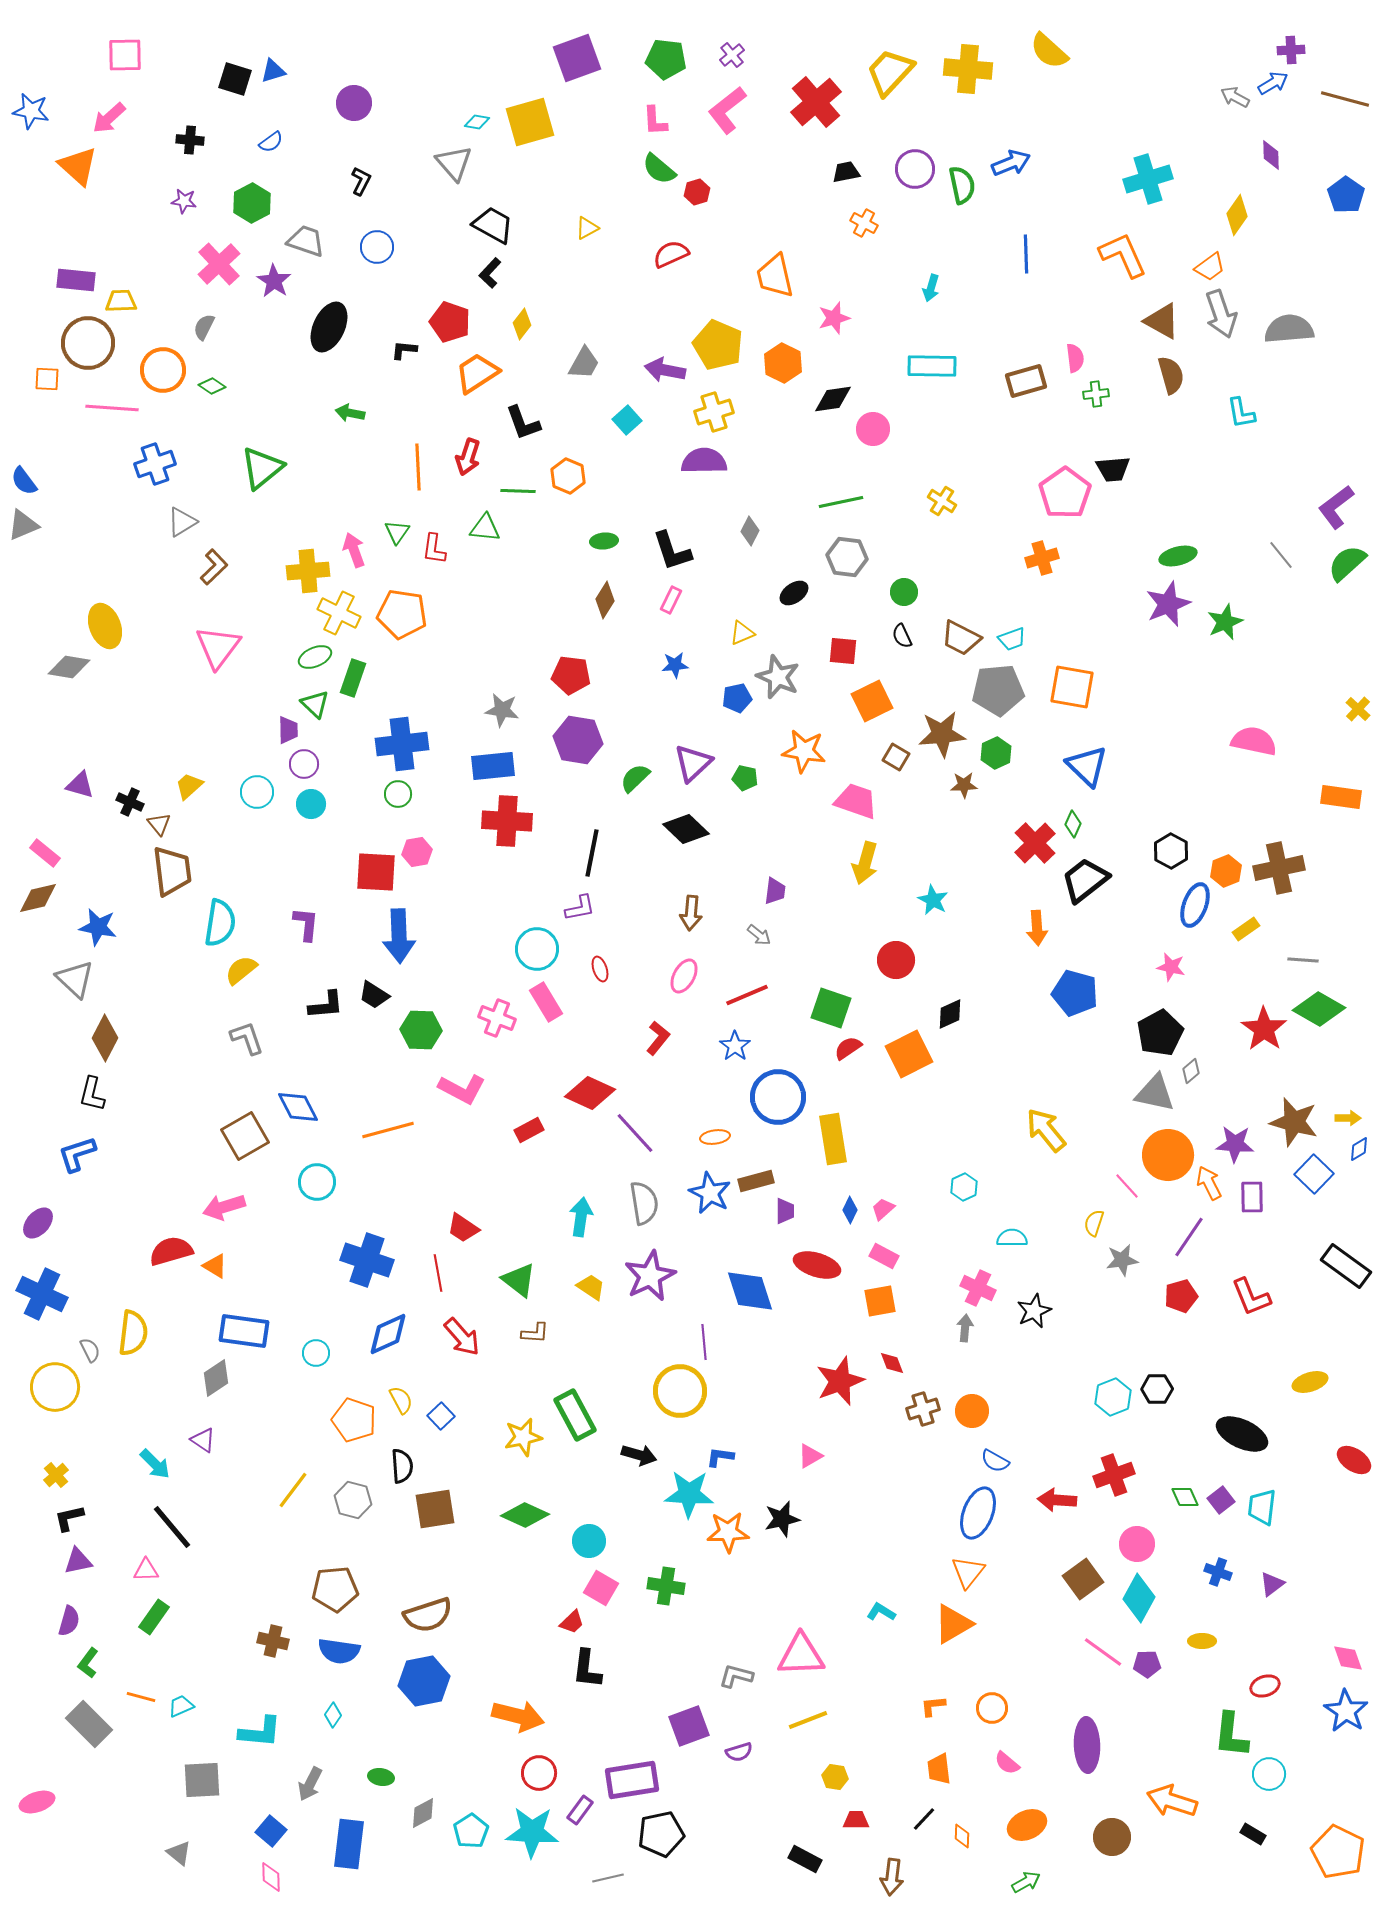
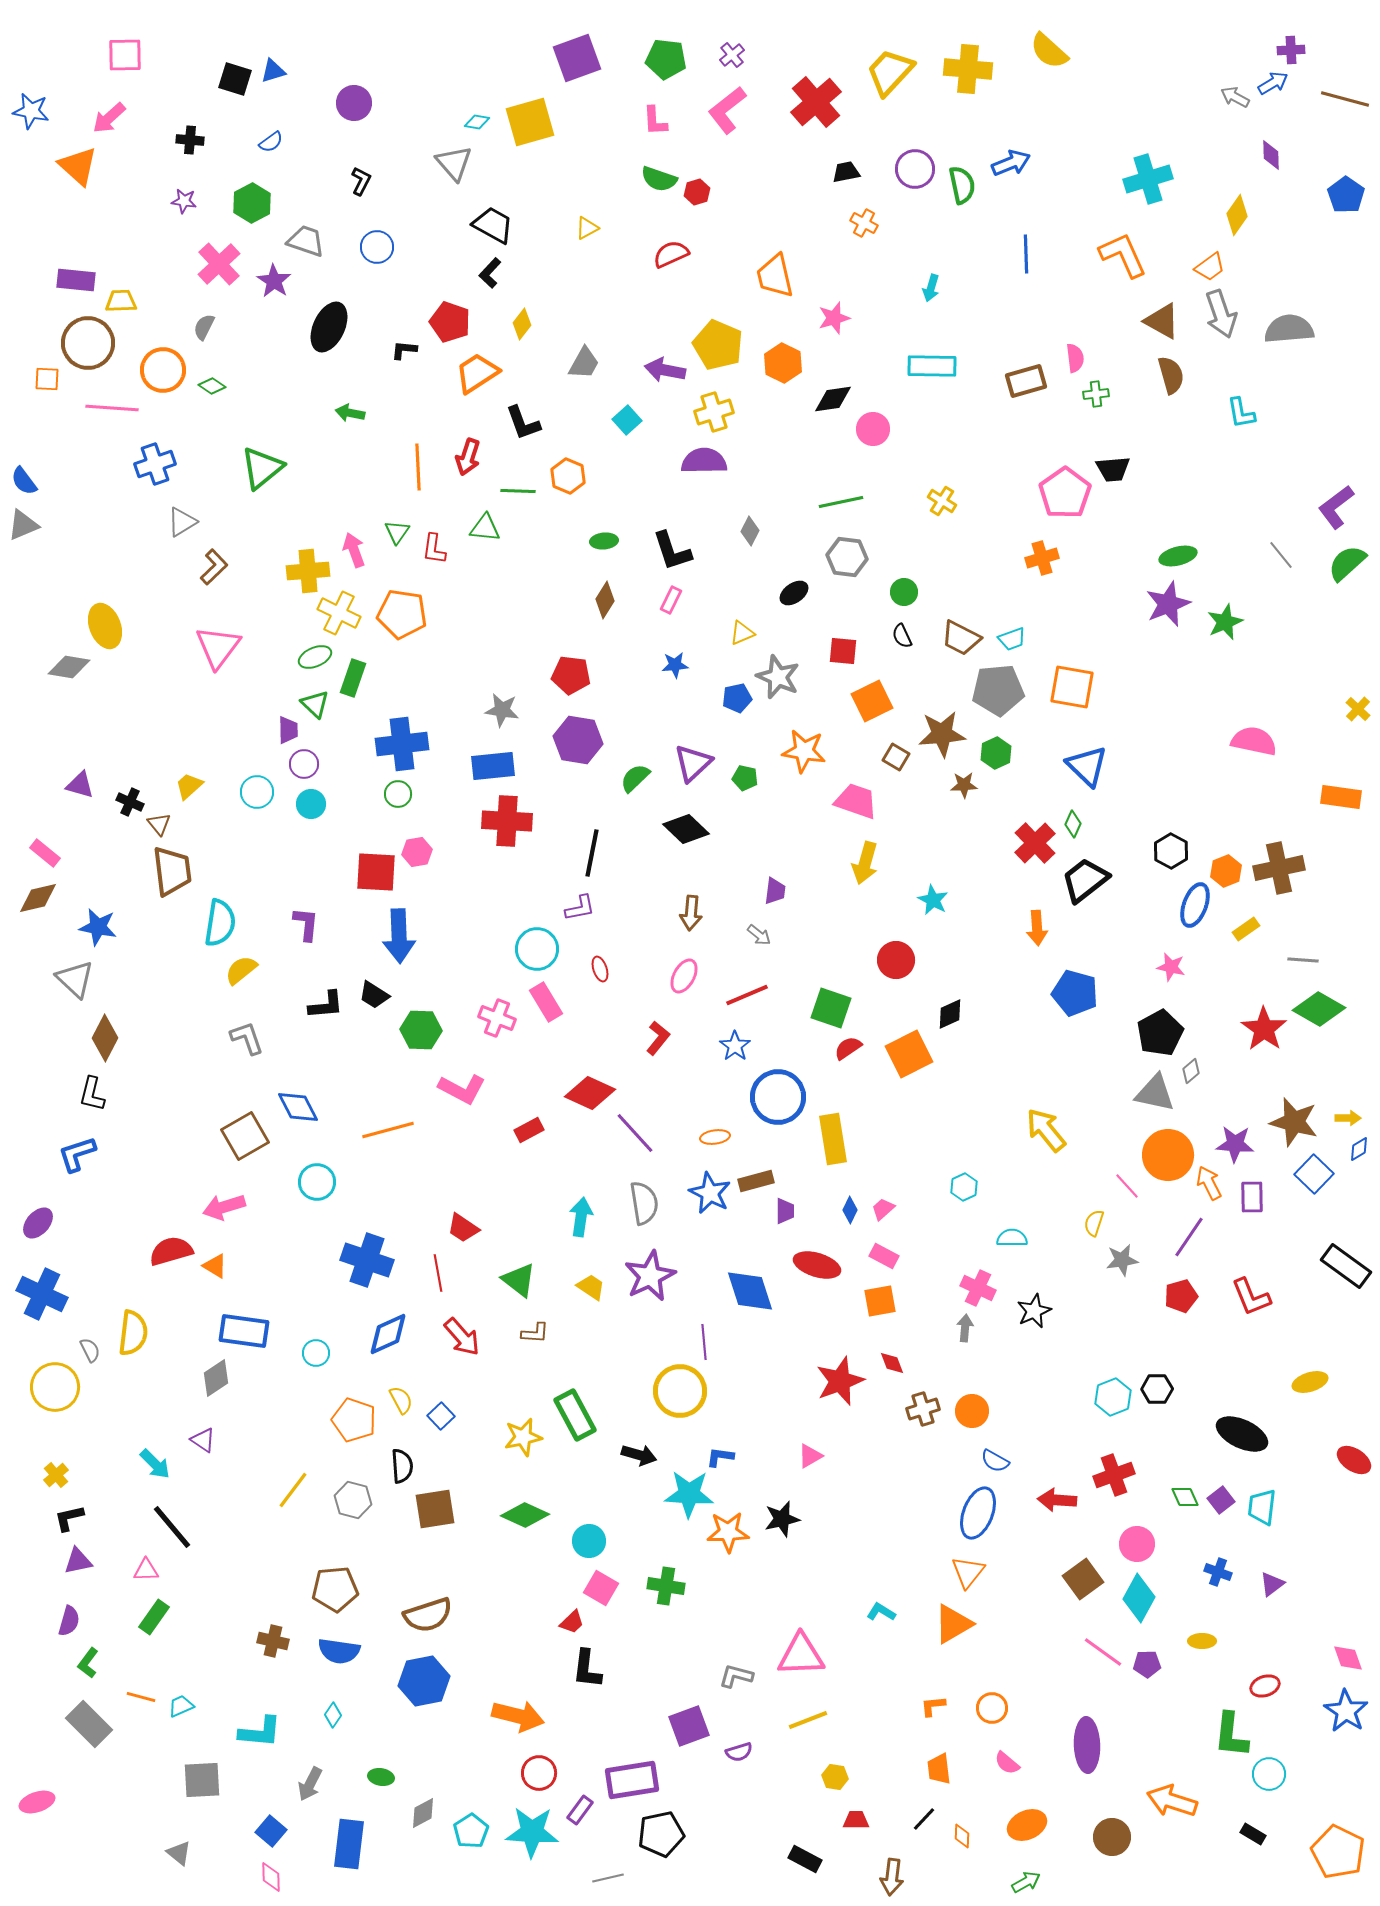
green semicircle at (659, 169): moved 10 px down; rotated 21 degrees counterclockwise
